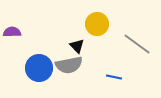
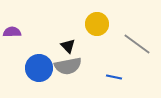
black triangle: moved 9 px left
gray semicircle: moved 1 px left, 1 px down
